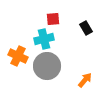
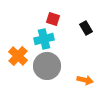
red square: rotated 24 degrees clockwise
orange cross: rotated 18 degrees clockwise
orange arrow: rotated 63 degrees clockwise
